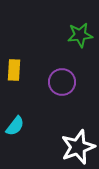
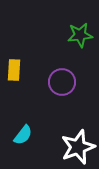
cyan semicircle: moved 8 px right, 9 px down
